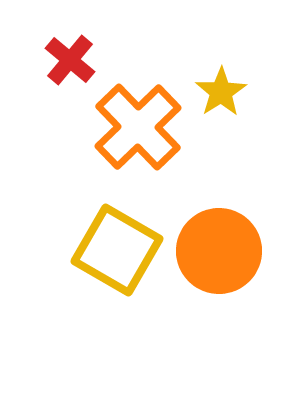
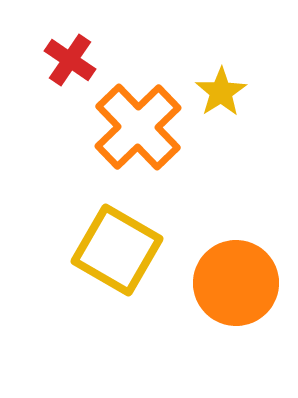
red cross: rotated 6 degrees counterclockwise
orange circle: moved 17 px right, 32 px down
